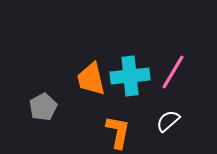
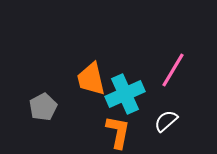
pink line: moved 2 px up
cyan cross: moved 5 px left, 18 px down; rotated 18 degrees counterclockwise
white semicircle: moved 2 px left
